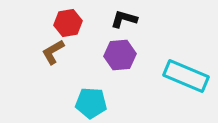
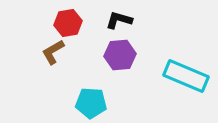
black L-shape: moved 5 px left, 1 px down
